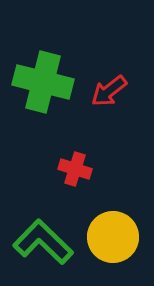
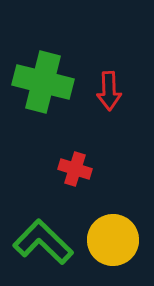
red arrow: rotated 54 degrees counterclockwise
yellow circle: moved 3 px down
